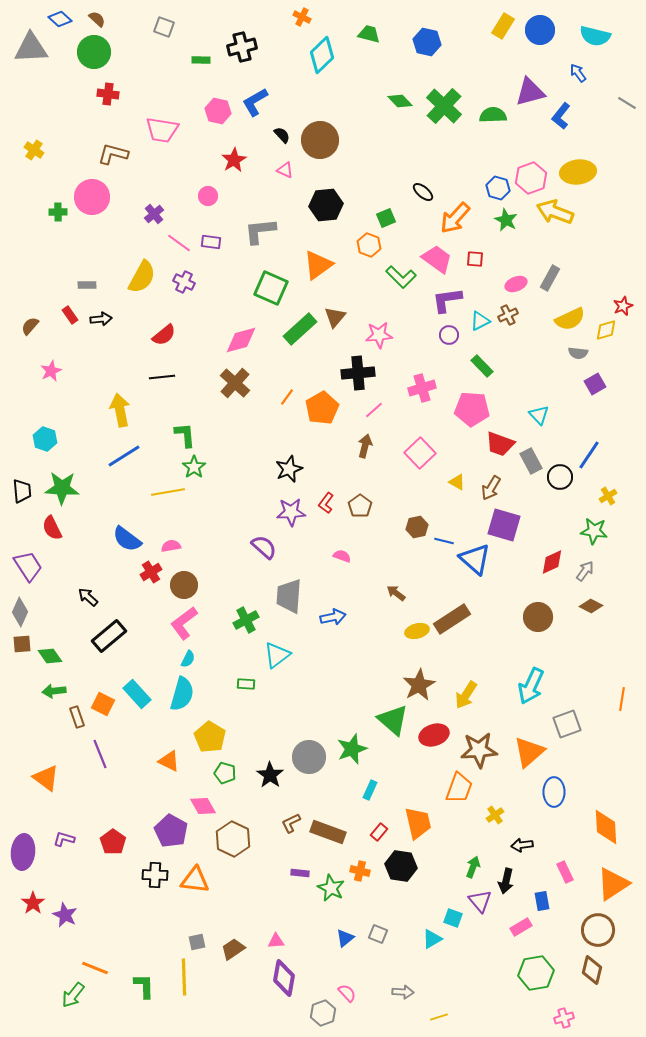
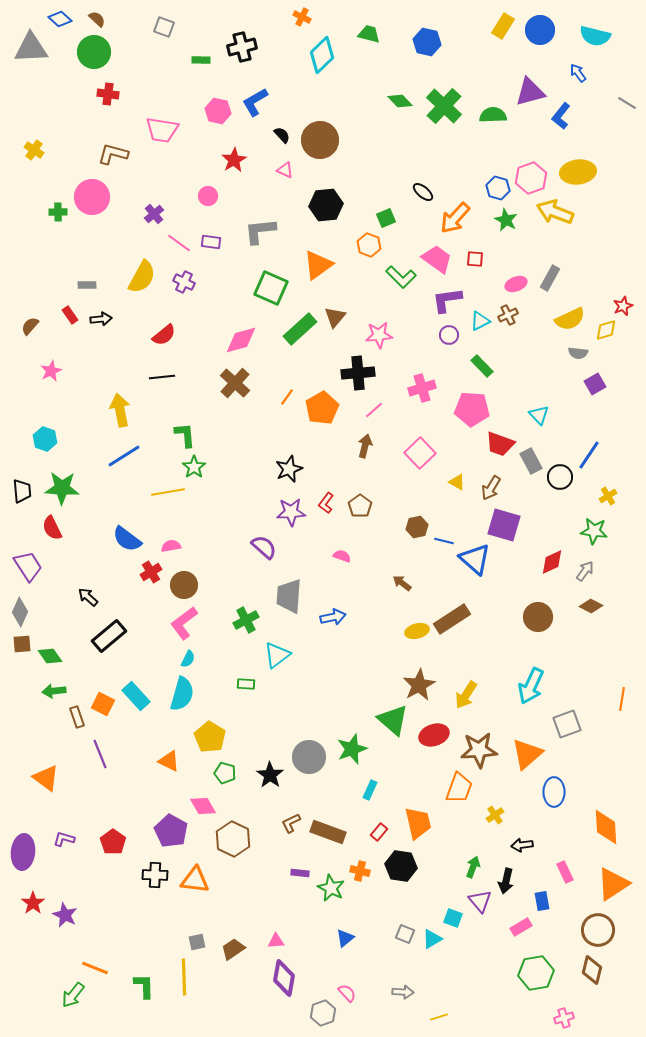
brown arrow at (396, 593): moved 6 px right, 10 px up
cyan rectangle at (137, 694): moved 1 px left, 2 px down
orange triangle at (529, 752): moved 2 px left, 2 px down
gray square at (378, 934): moved 27 px right
